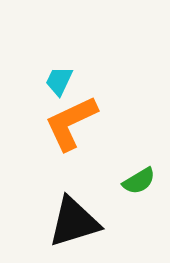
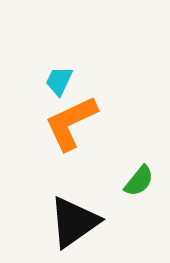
green semicircle: rotated 20 degrees counterclockwise
black triangle: rotated 18 degrees counterclockwise
